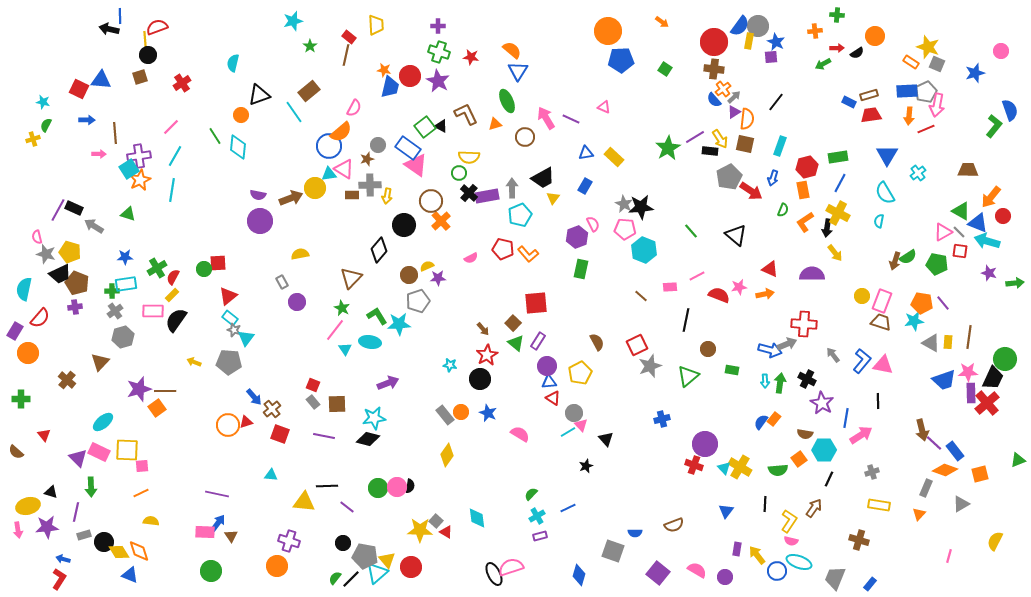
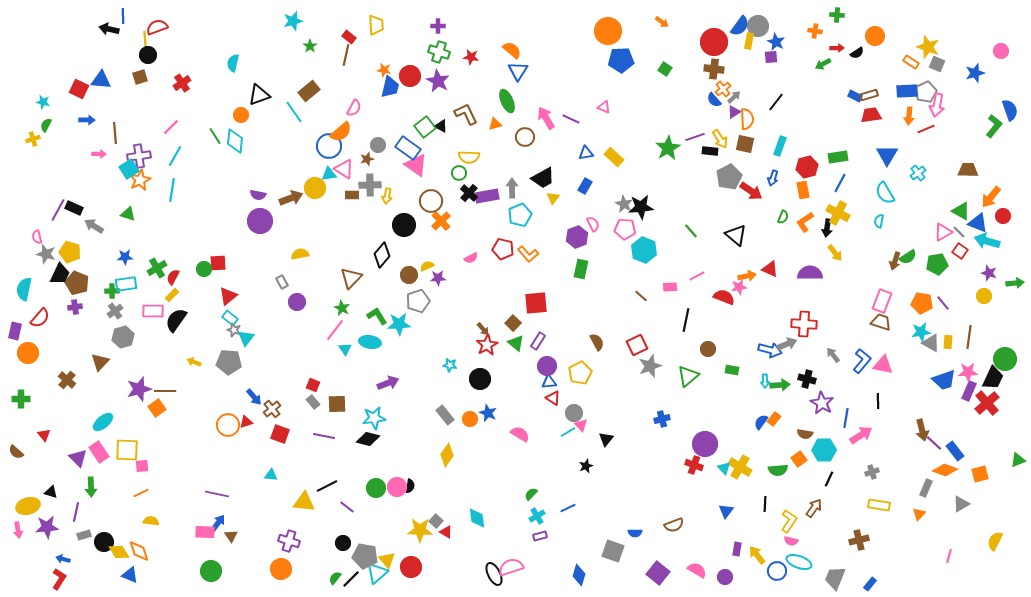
blue line at (120, 16): moved 3 px right
orange cross at (815, 31): rotated 16 degrees clockwise
blue rectangle at (849, 102): moved 6 px right, 6 px up
orange semicircle at (747, 119): rotated 10 degrees counterclockwise
purple line at (695, 137): rotated 12 degrees clockwise
cyan diamond at (238, 147): moved 3 px left, 6 px up
green semicircle at (783, 210): moved 7 px down
black diamond at (379, 250): moved 3 px right, 5 px down
red square at (960, 251): rotated 28 degrees clockwise
green pentagon at (937, 264): rotated 20 degrees counterclockwise
black trapezoid at (60, 274): rotated 40 degrees counterclockwise
purple semicircle at (812, 274): moved 2 px left, 1 px up
orange arrow at (765, 294): moved 18 px left, 18 px up
red semicircle at (719, 295): moved 5 px right, 2 px down
yellow circle at (862, 296): moved 122 px right
cyan star at (914, 321): moved 7 px right, 11 px down
purple rectangle at (15, 331): rotated 18 degrees counterclockwise
red star at (487, 355): moved 10 px up
black cross at (807, 379): rotated 12 degrees counterclockwise
green arrow at (780, 383): moved 2 px down; rotated 78 degrees clockwise
purple rectangle at (971, 393): moved 2 px left, 2 px up; rotated 24 degrees clockwise
orange circle at (461, 412): moved 9 px right, 7 px down
black triangle at (606, 439): rotated 21 degrees clockwise
pink rectangle at (99, 452): rotated 30 degrees clockwise
black line at (327, 486): rotated 25 degrees counterclockwise
green circle at (378, 488): moved 2 px left
brown cross at (859, 540): rotated 30 degrees counterclockwise
orange circle at (277, 566): moved 4 px right, 3 px down
